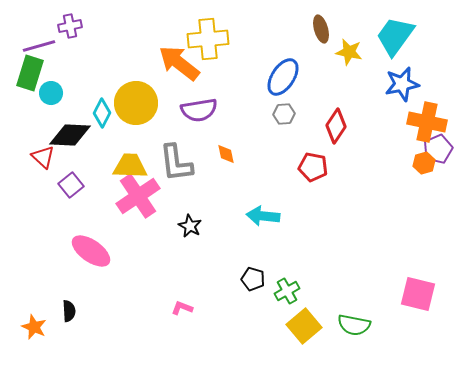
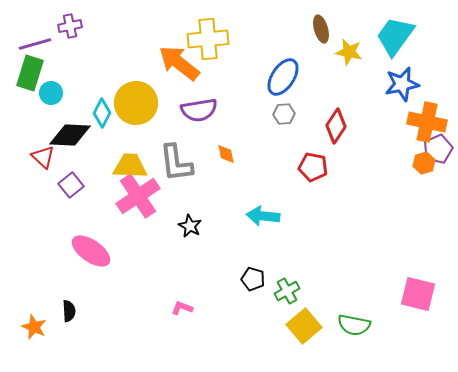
purple line: moved 4 px left, 2 px up
